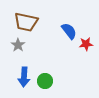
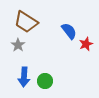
brown trapezoid: rotated 20 degrees clockwise
red star: rotated 16 degrees counterclockwise
